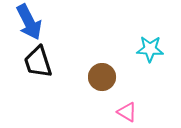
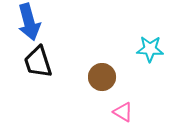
blue arrow: rotated 12 degrees clockwise
pink triangle: moved 4 px left
